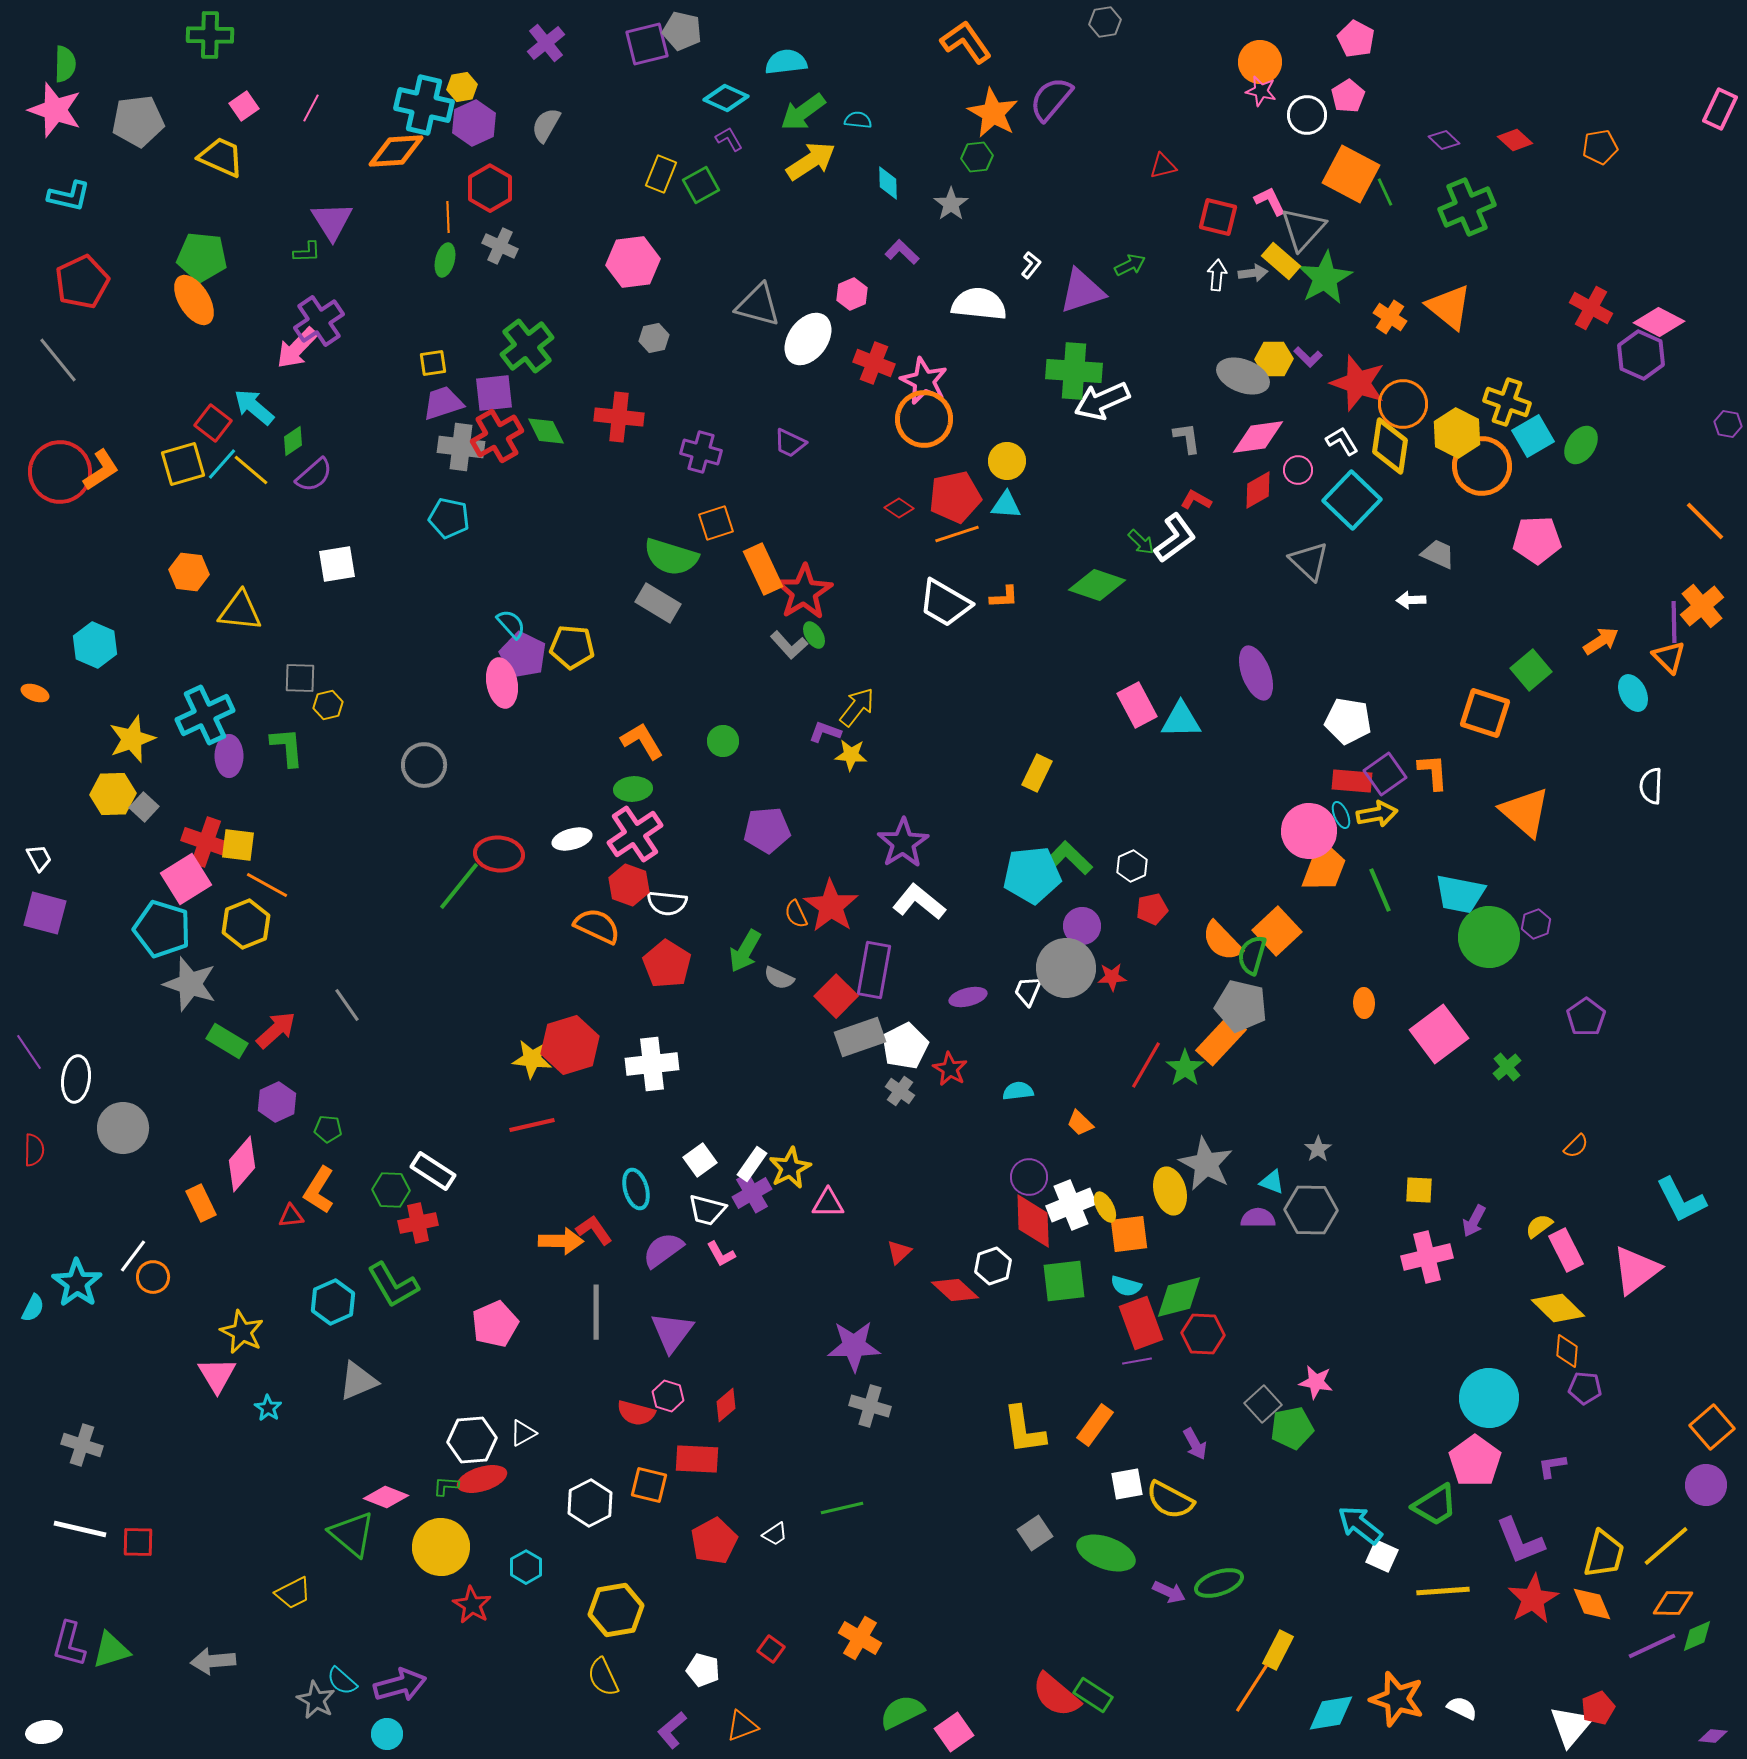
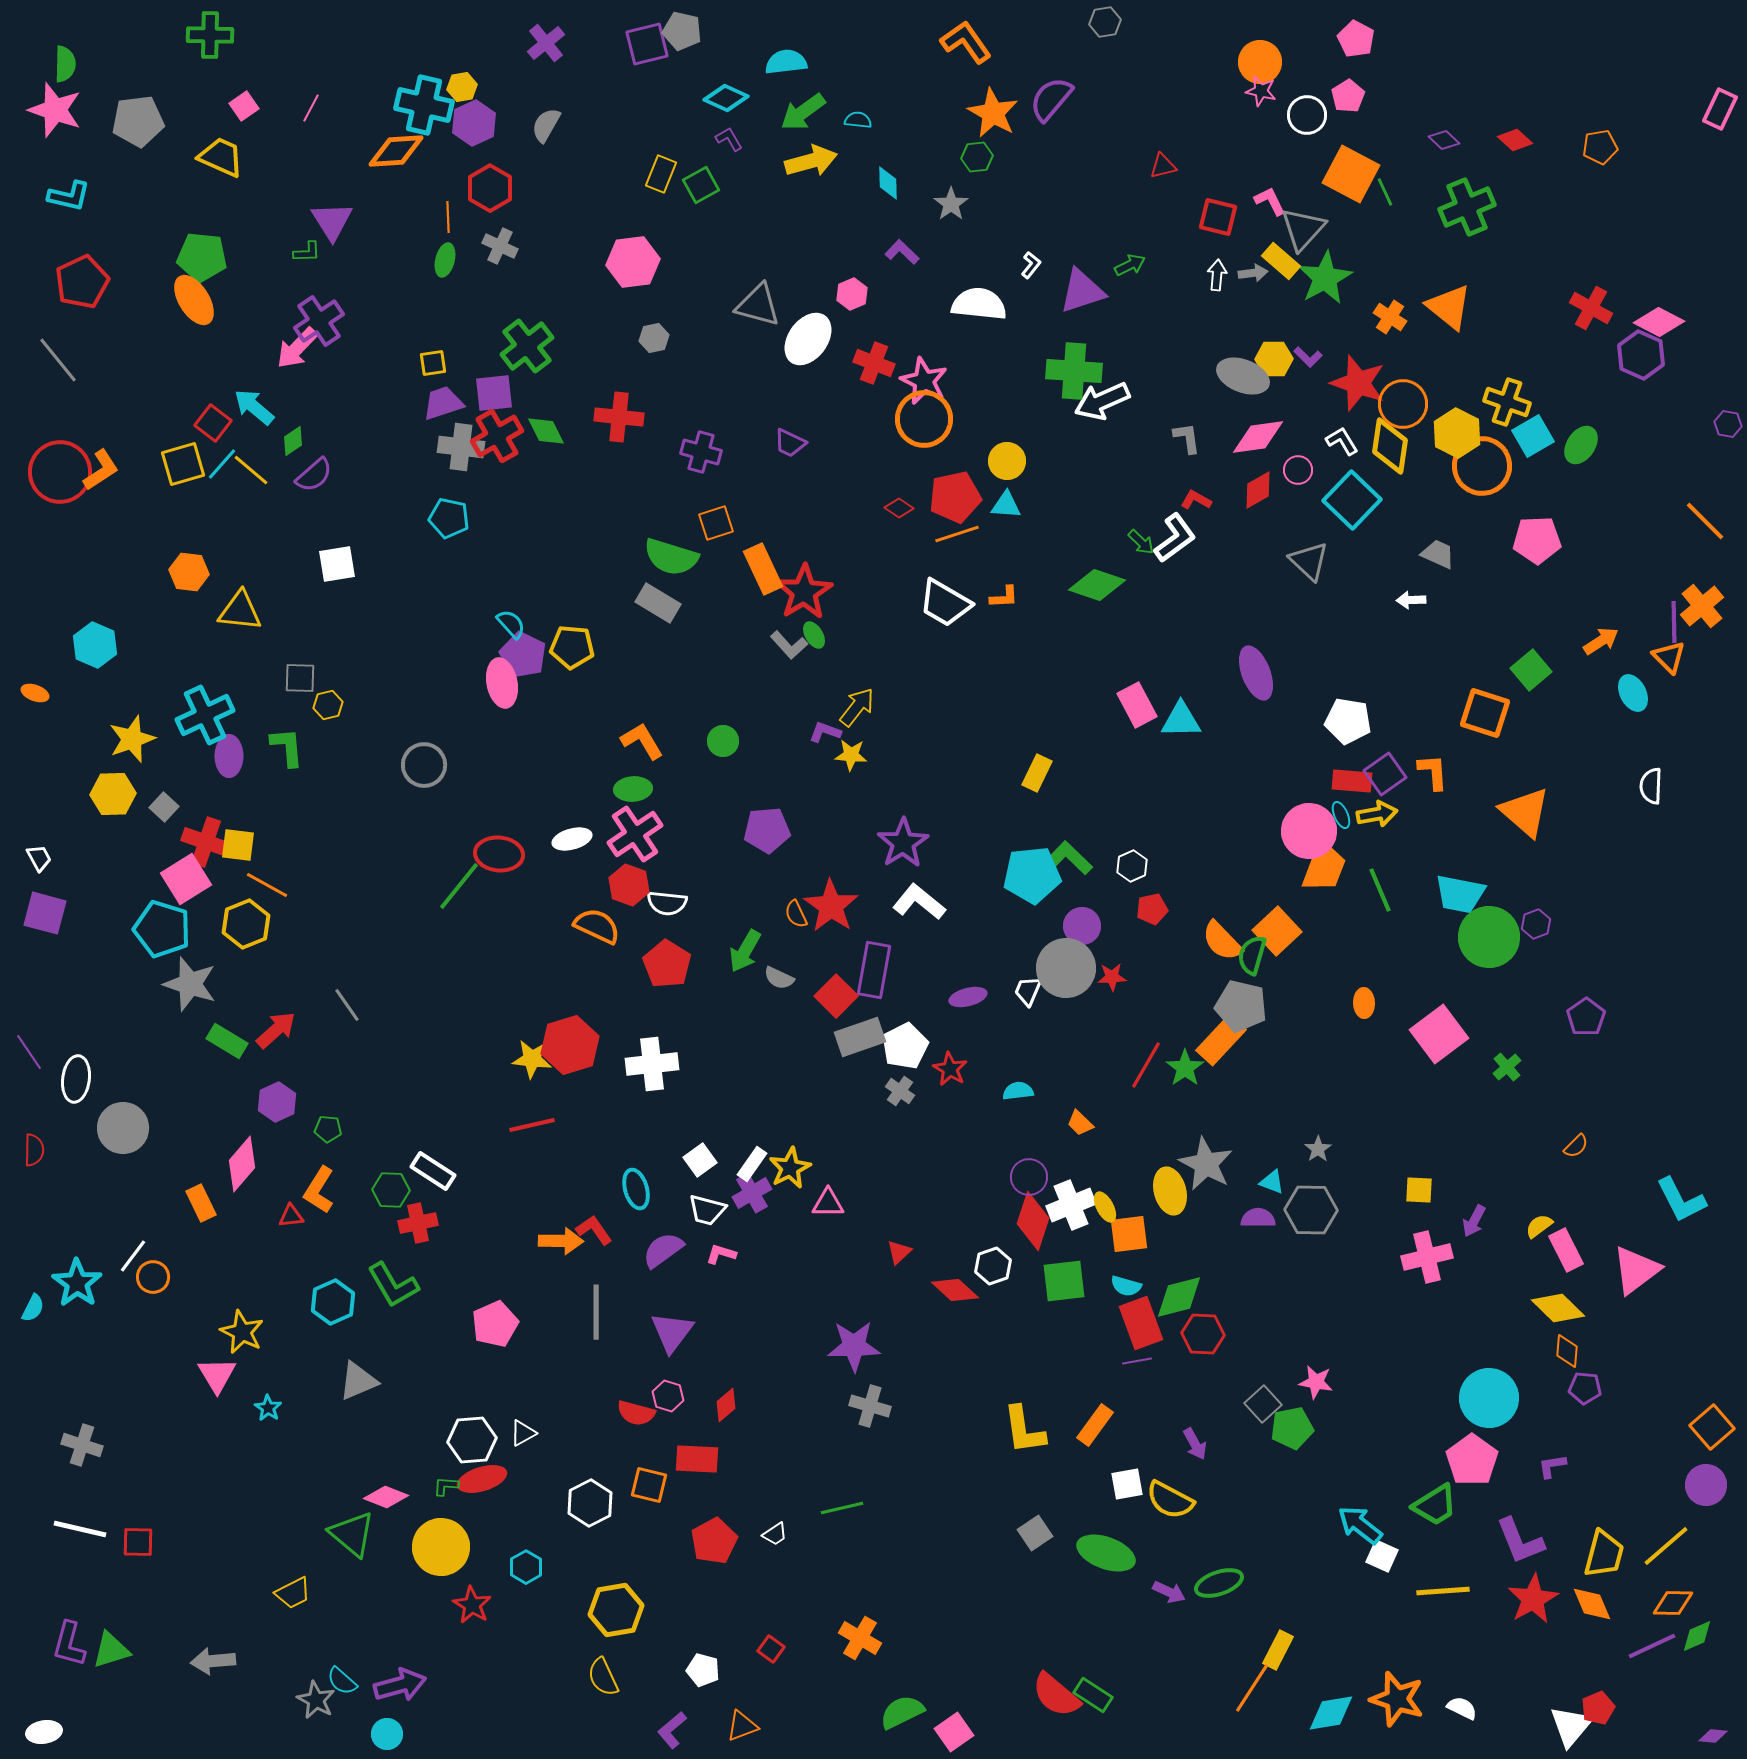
yellow arrow at (811, 161): rotated 18 degrees clockwise
gray square at (144, 807): moved 20 px right
red diamond at (1033, 1221): rotated 20 degrees clockwise
pink L-shape at (721, 1254): rotated 136 degrees clockwise
pink pentagon at (1475, 1461): moved 3 px left, 1 px up
